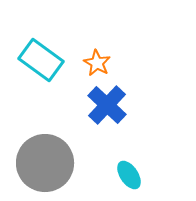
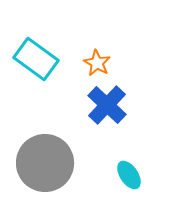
cyan rectangle: moved 5 px left, 1 px up
